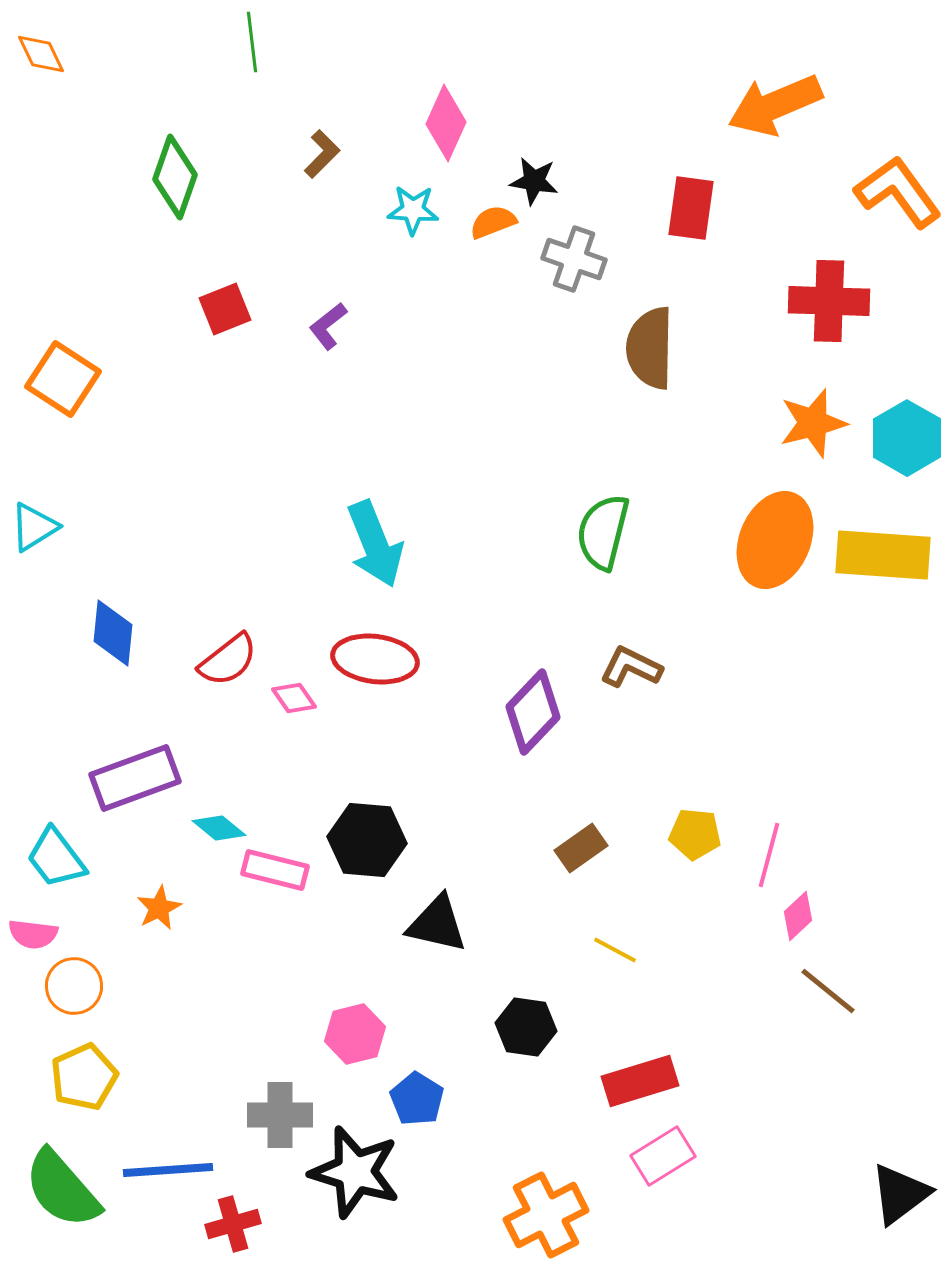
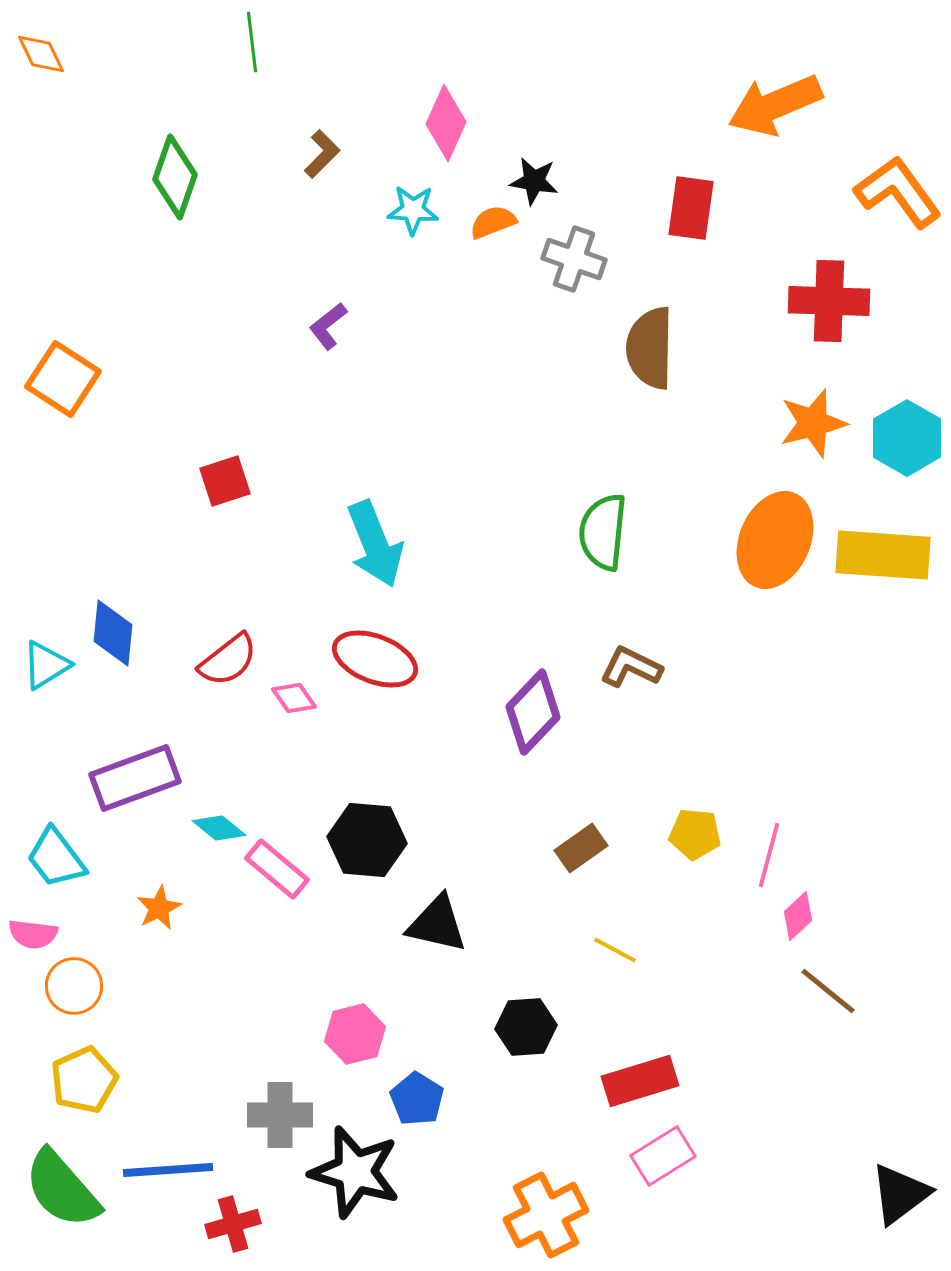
red square at (225, 309): moved 172 px down; rotated 4 degrees clockwise
cyan triangle at (34, 527): moved 12 px right, 138 px down
green semicircle at (603, 532): rotated 8 degrees counterclockwise
red ellipse at (375, 659): rotated 14 degrees clockwise
pink rectangle at (275, 870): moved 2 px right, 1 px up; rotated 26 degrees clockwise
black hexagon at (526, 1027): rotated 12 degrees counterclockwise
yellow pentagon at (84, 1077): moved 3 px down
